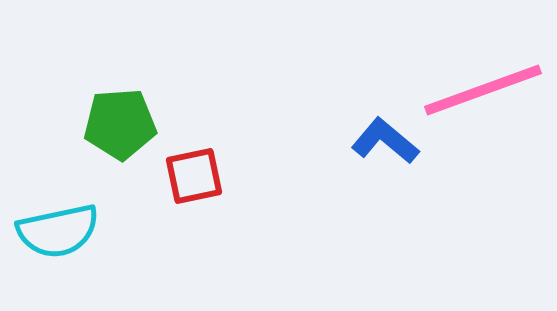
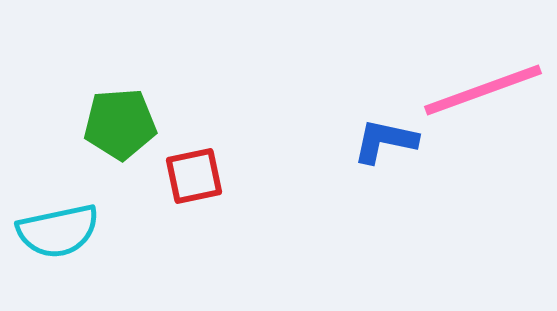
blue L-shape: rotated 28 degrees counterclockwise
